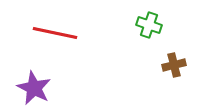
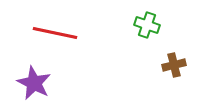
green cross: moved 2 px left
purple star: moved 5 px up
